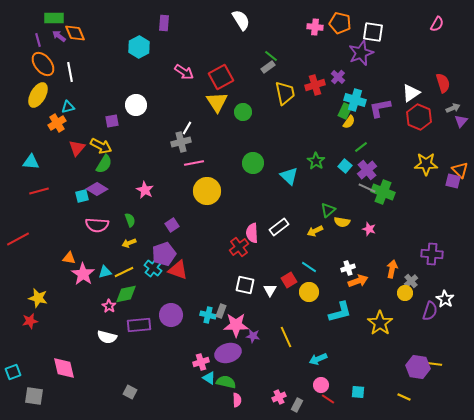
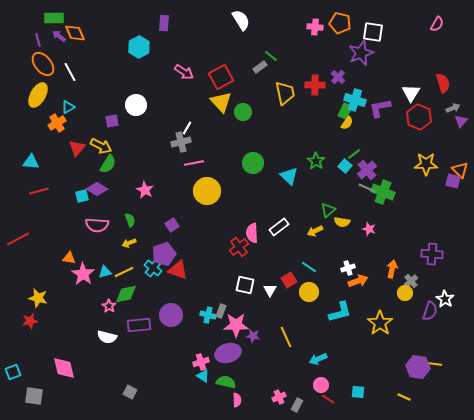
gray rectangle at (268, 67): moved 8 px left
white line at (70, 72): rotated 18 degrees counterclockwise
red cross at (315, 85): rotated 18 degrees clockwise
white triangle at (411, 93): rotated 24 degrees counterclockwise
yellow triangle at (217, 102): moved 4 px right; rotated 10 degrees counterclockwise
cyan triangle at (68, 107): rotated 16 degrees counterclockwise
yellow semicircle at (349, 122): moved 2 px left, 1 px down
green line at (361, 147): moved 7 px left, 7 px down
green semicircle at (104, 164): moved 4 px right
cyan triangle at (209, 378): moved 6 px left, 2 px up
